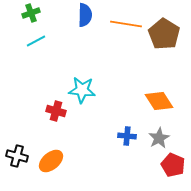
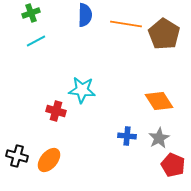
orange ellipse: moved 2 px left, 1 px up; rotated 10 degrees counterclockwise
